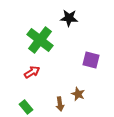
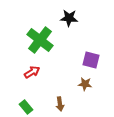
brown star: moved 7 px right, 10 px up; rotated 16 degrees counterclockwise
